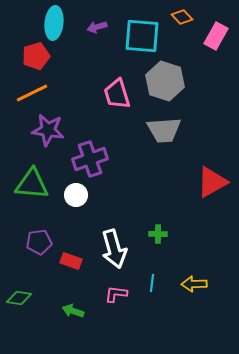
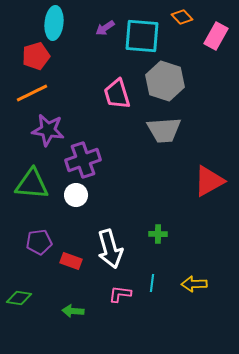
purple arrow: moved 8 px right, 1 px down; rotated 18 degrees counterclockwise
purple cross: moved 7 px left, 1 px down
red triangle: moved 3 px left, 1 px up
white arrow: moved 4 px left
pink L-shape: moved 4 px right
green arrow: rotated 15 degrees counterclockwise
